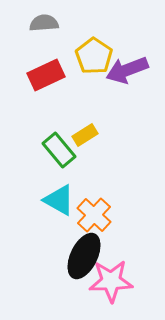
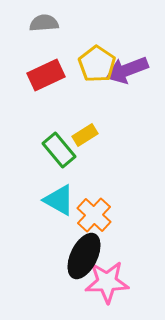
yellow pentagon: moved 3 px right, 8 px down
pink star: moved 4 px left, 1 px down
